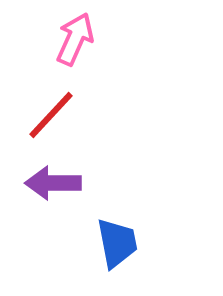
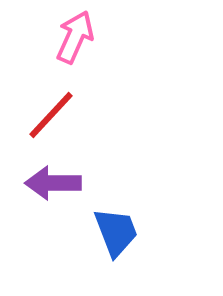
pink arrow: moved 2 px up
blue trapezoid: moved 1 px left, 11 px up; rotated 10 degrees counterclockwise
